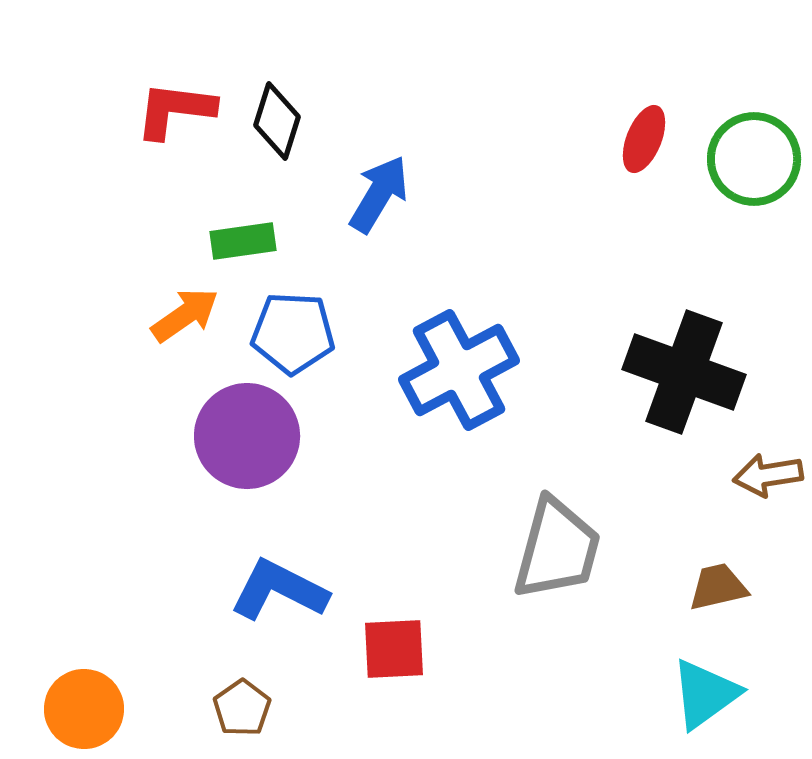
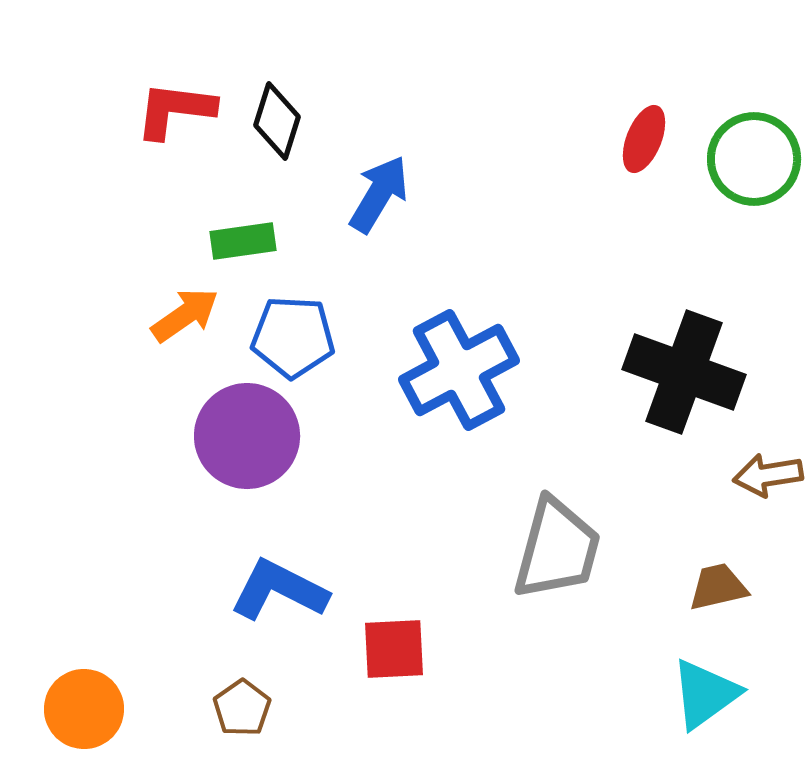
blue pentagon: moved 4 px down
